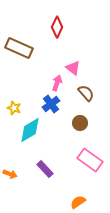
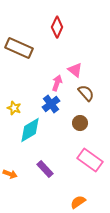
pink triangle: moved 2 px right, 2 px down
